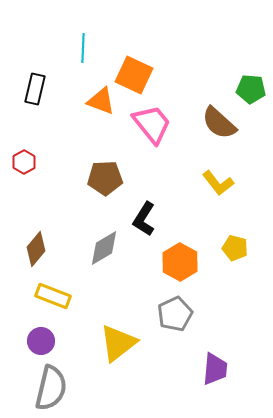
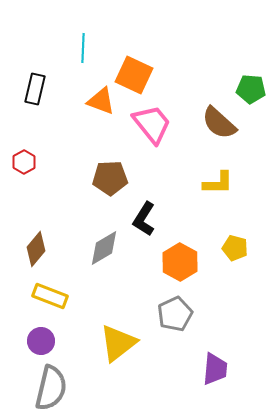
brown pentagon: moved 5 px right
yellow L-shape: rotated 52 degrees counterclockwise
yellow rectangle: moved 3 px left
